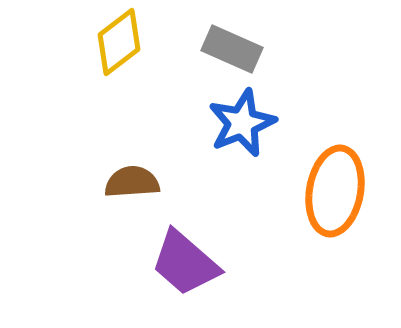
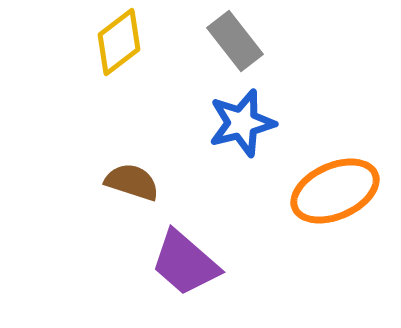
gray rectangle: moved 3 px right, 8 px up; rotated 28 degrees clockwise
blue star: rotated 8 degrees clockwise
brown semicircle: rotated 22 degrees clockwise
orange ellipse: rotated 56 degrees clockwise
